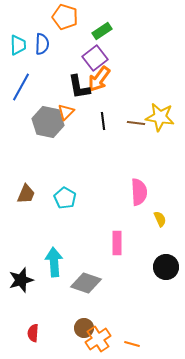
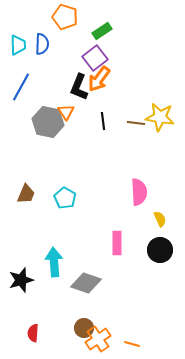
black L-shape: rotated 32 degrees clockwise
orange triangle: rotated 18 degrees counterclockwise
black circle: moved 6 px left, 17 px up
